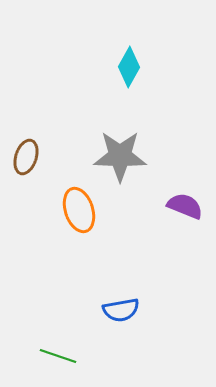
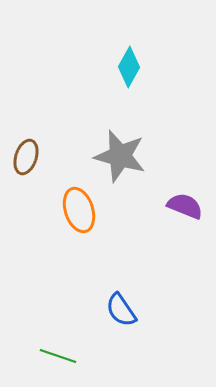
gray star: rotated 14 degrees clockwise
blue semicircle: rotated 66 degrees clockwise
